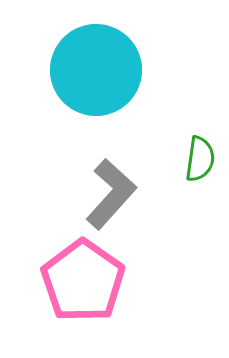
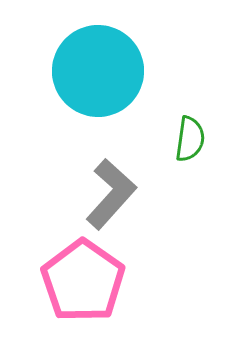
cyan circle: moved 2 px right, 1 px down
green semicircle: moved 10 px left, 20 px up
